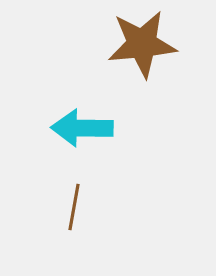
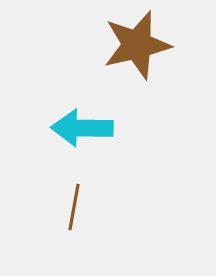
brown star: moved 5 px left, 1 px down; rotated 8 degrees counterclockwise
